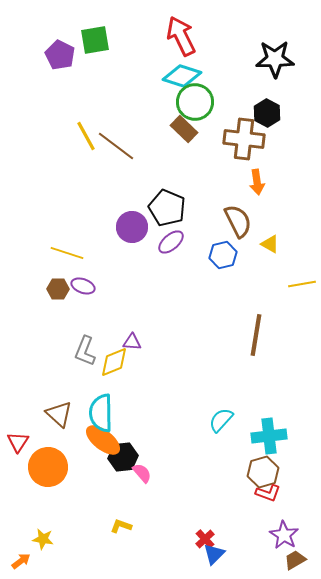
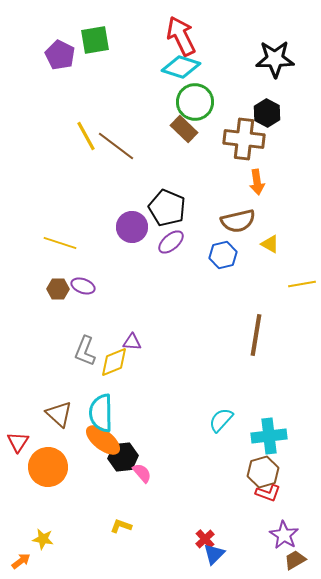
cyan diamond at (182, 76): moved 1 px left, 9 px up
brown semicircle at (238, 221): rotated 104 degrees clockwise
yellow line at (67, 253): moved 7 px left, 10 px up
